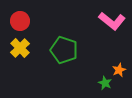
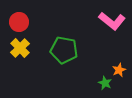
red circle: moved 1 px left, 1 px down
green pentagon: rotated 8 degrees counterclockwise
